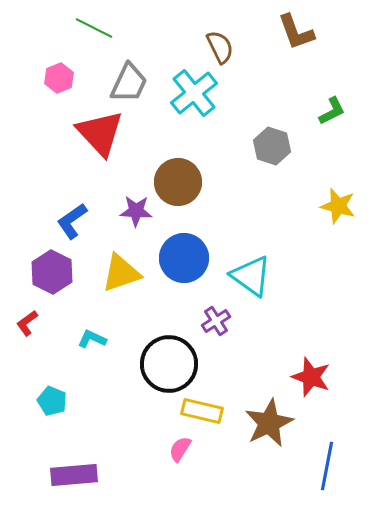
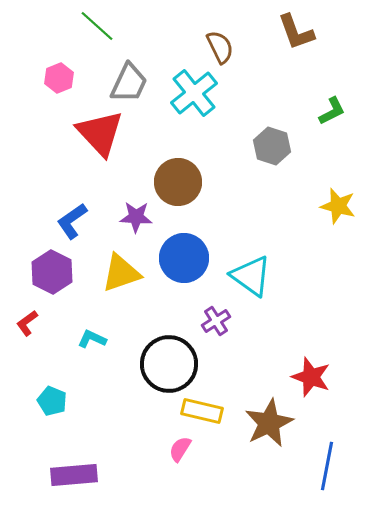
green line: moved 3 px right, 2 px up; rotated 15 degrees clockwise
purple star: moved 6 px down
